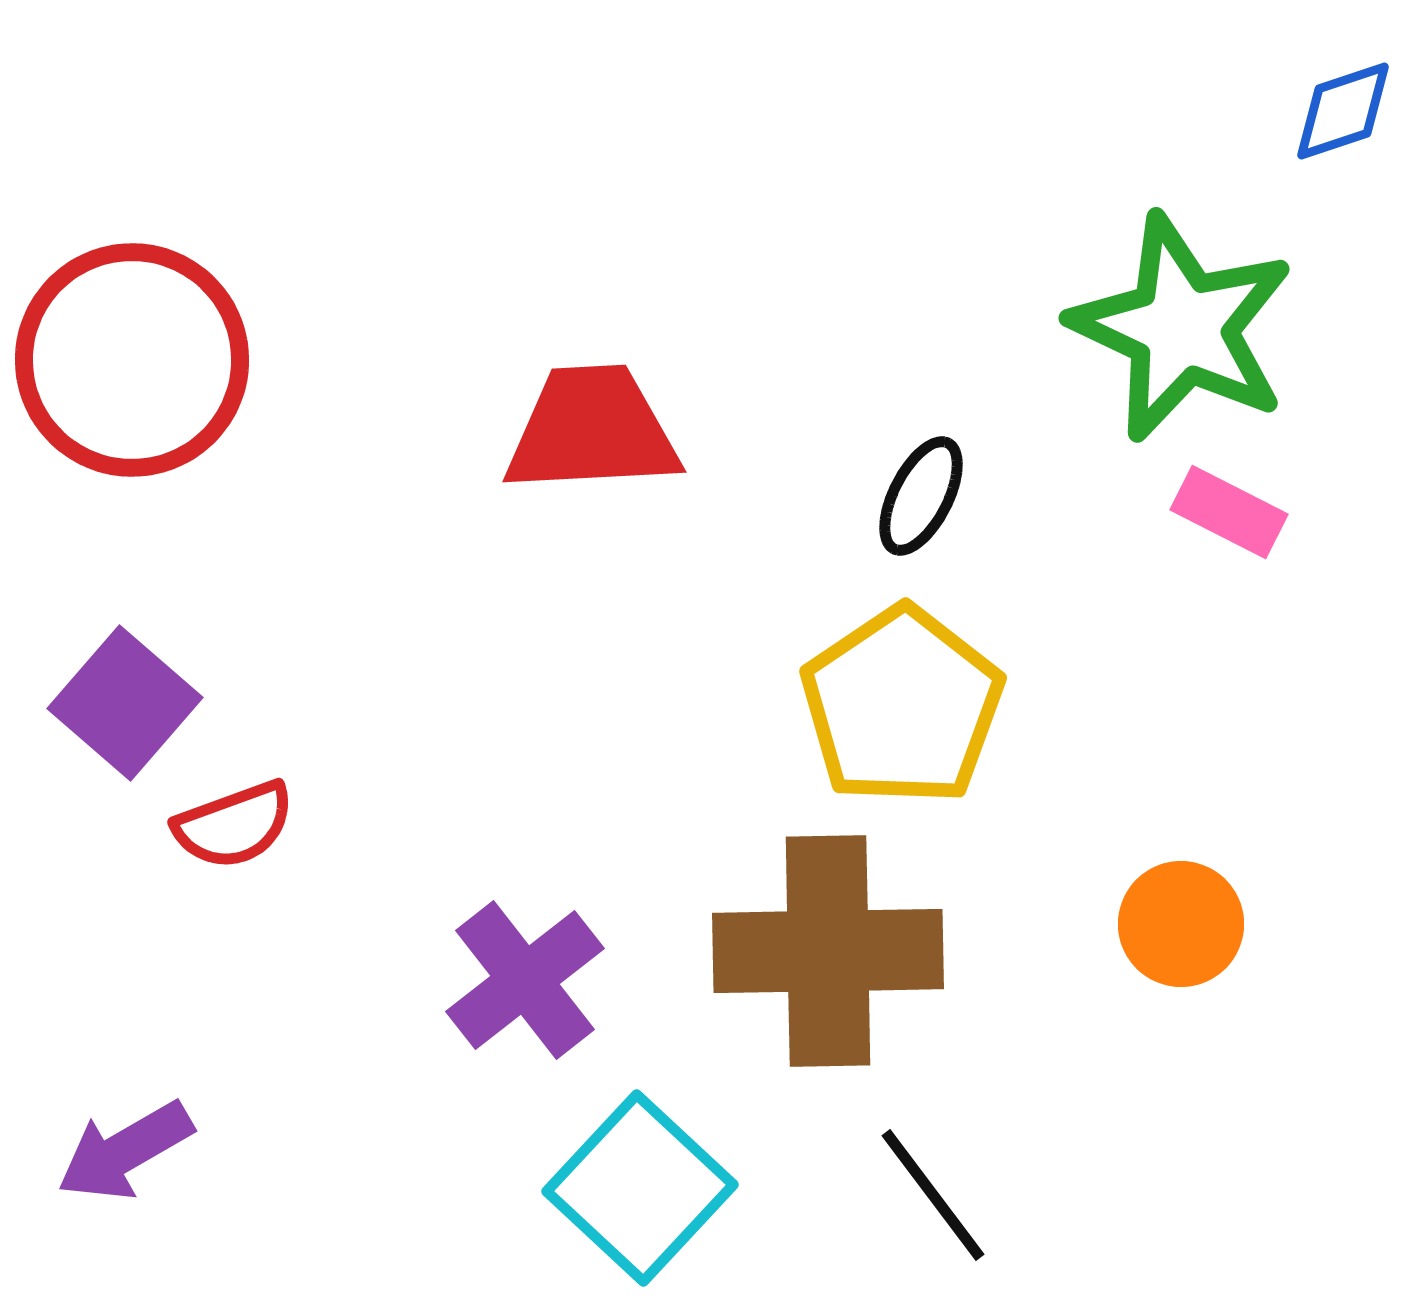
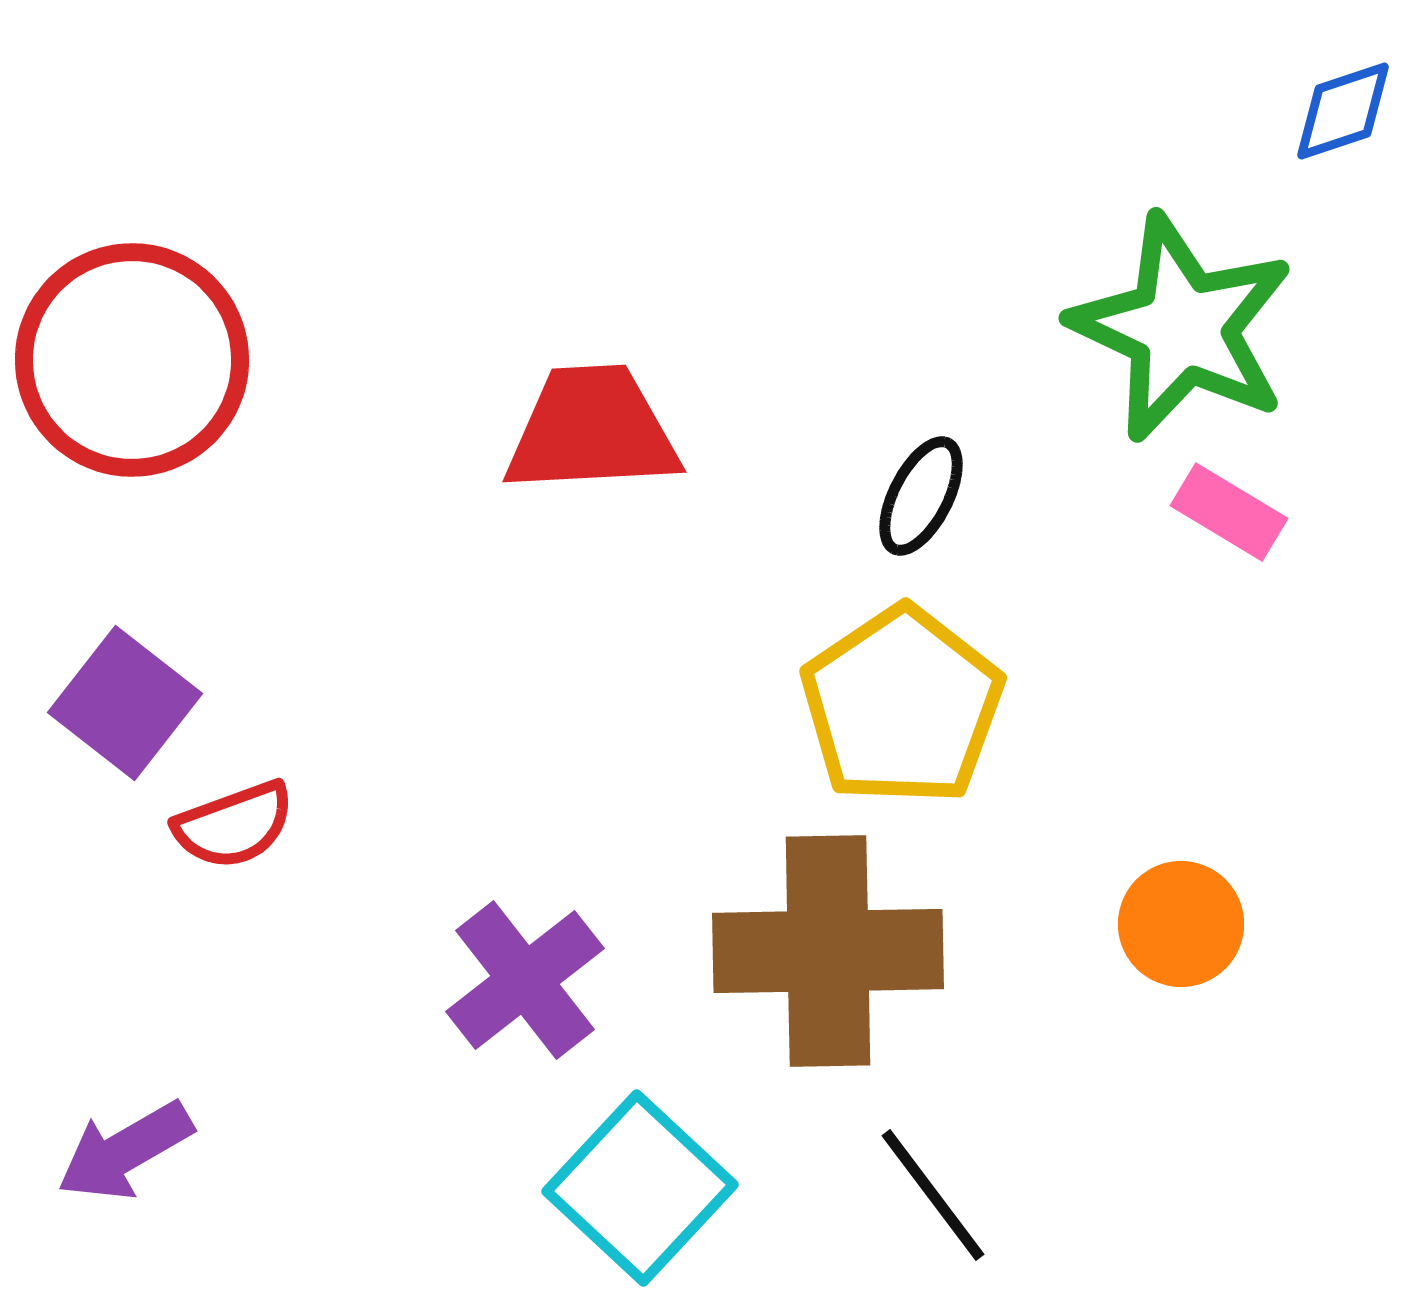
pink rectangle: rotated 4 degrees clockwise
purple square: rotated 3 degrees counterclockwise
